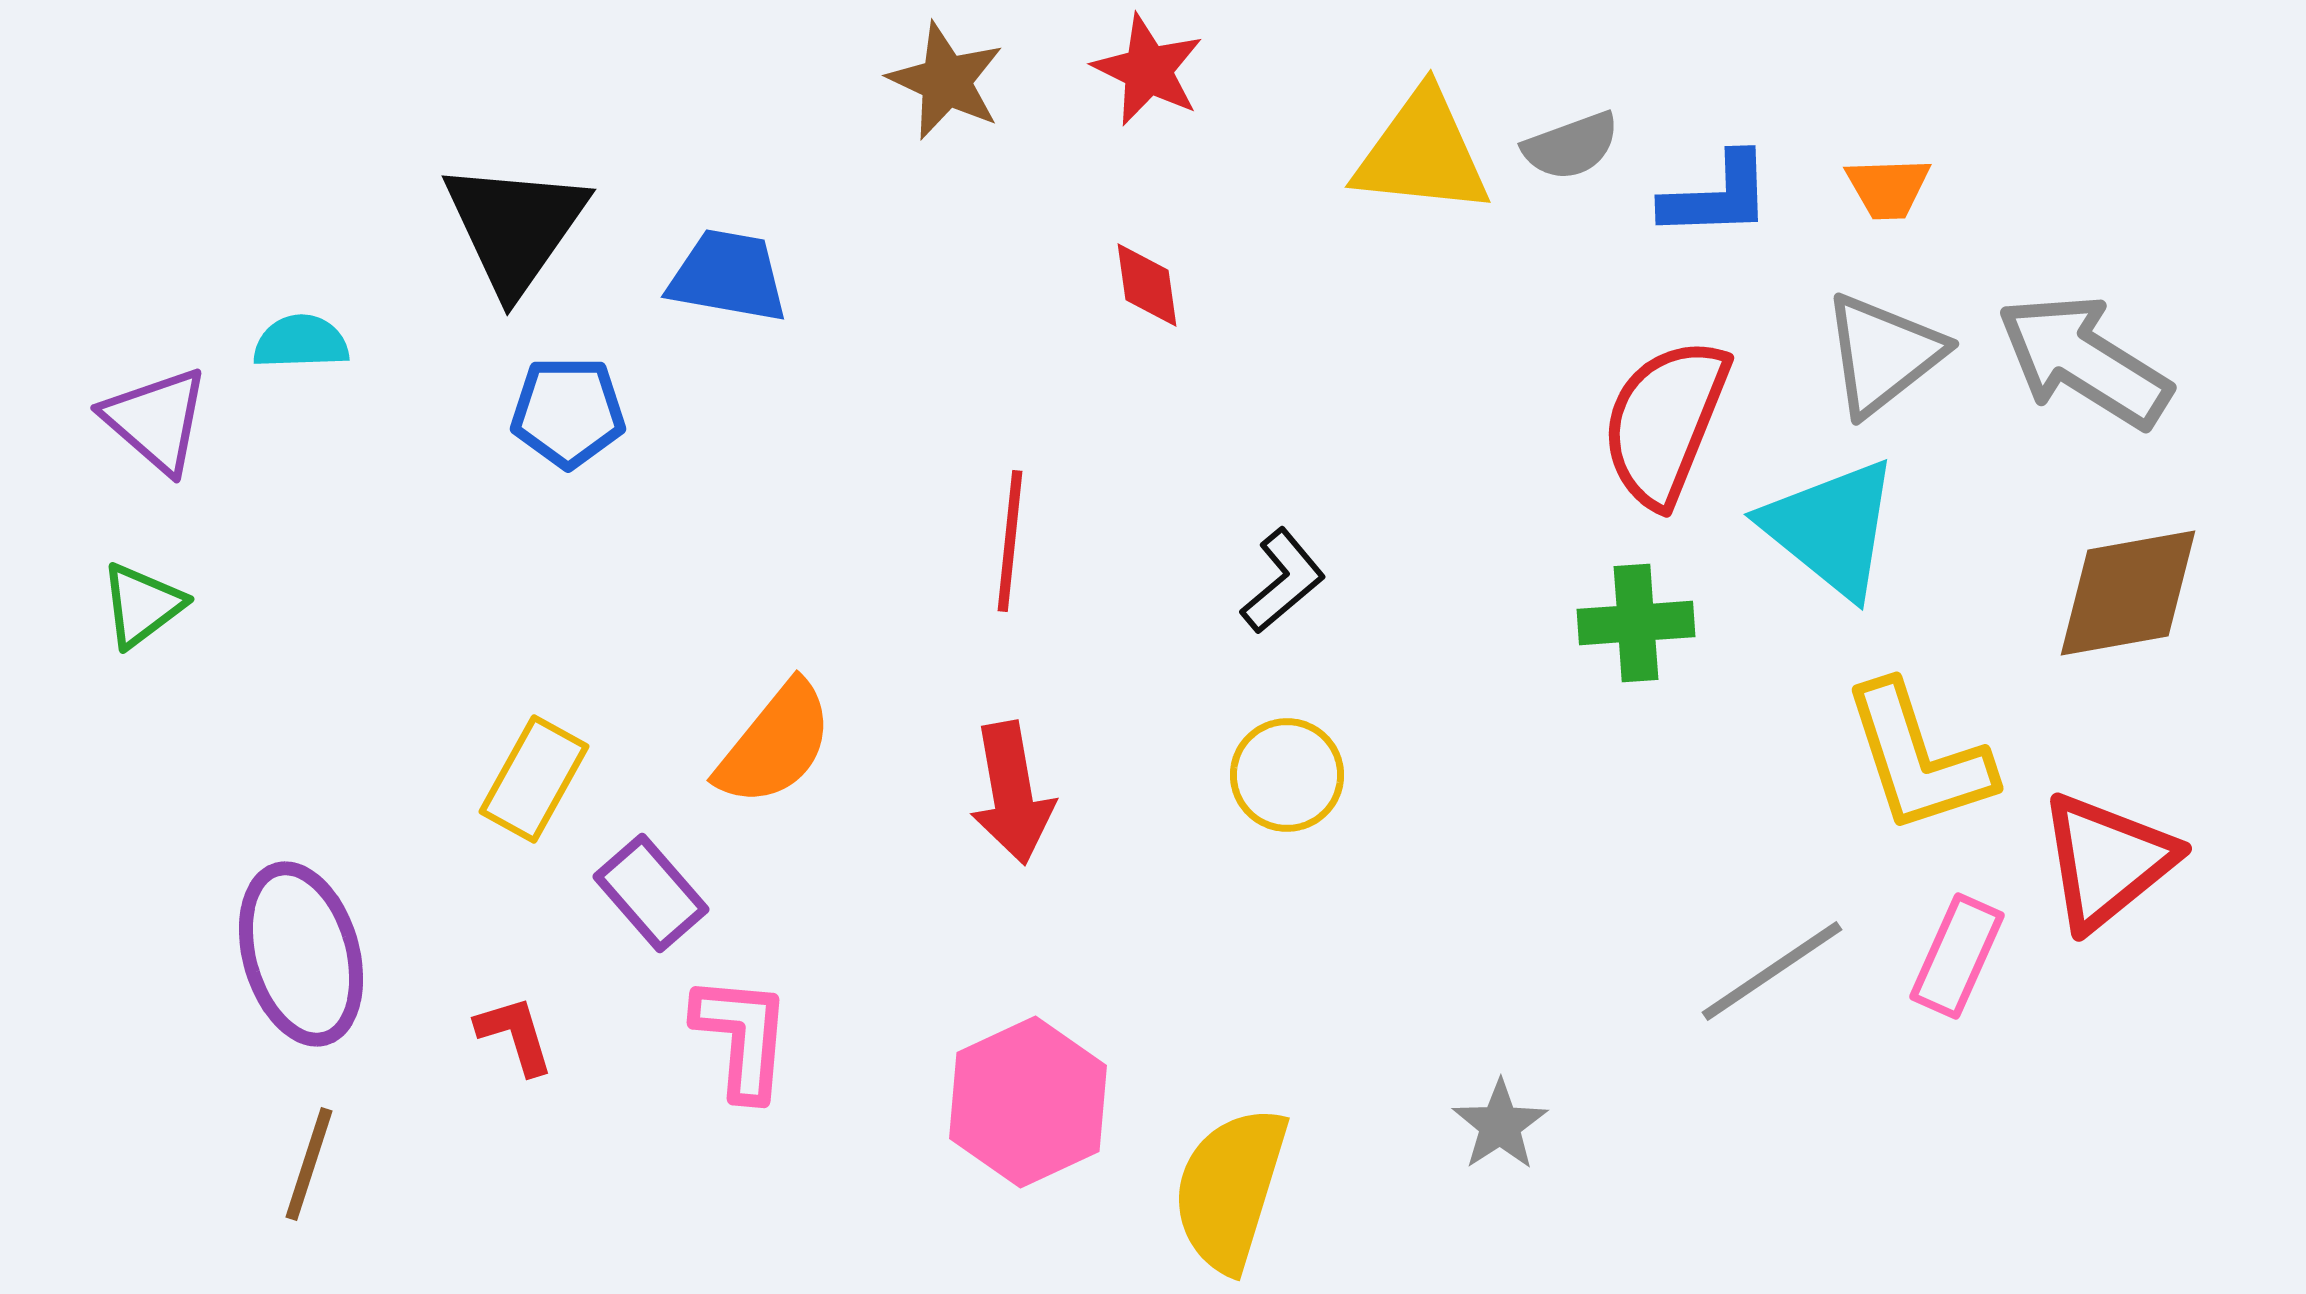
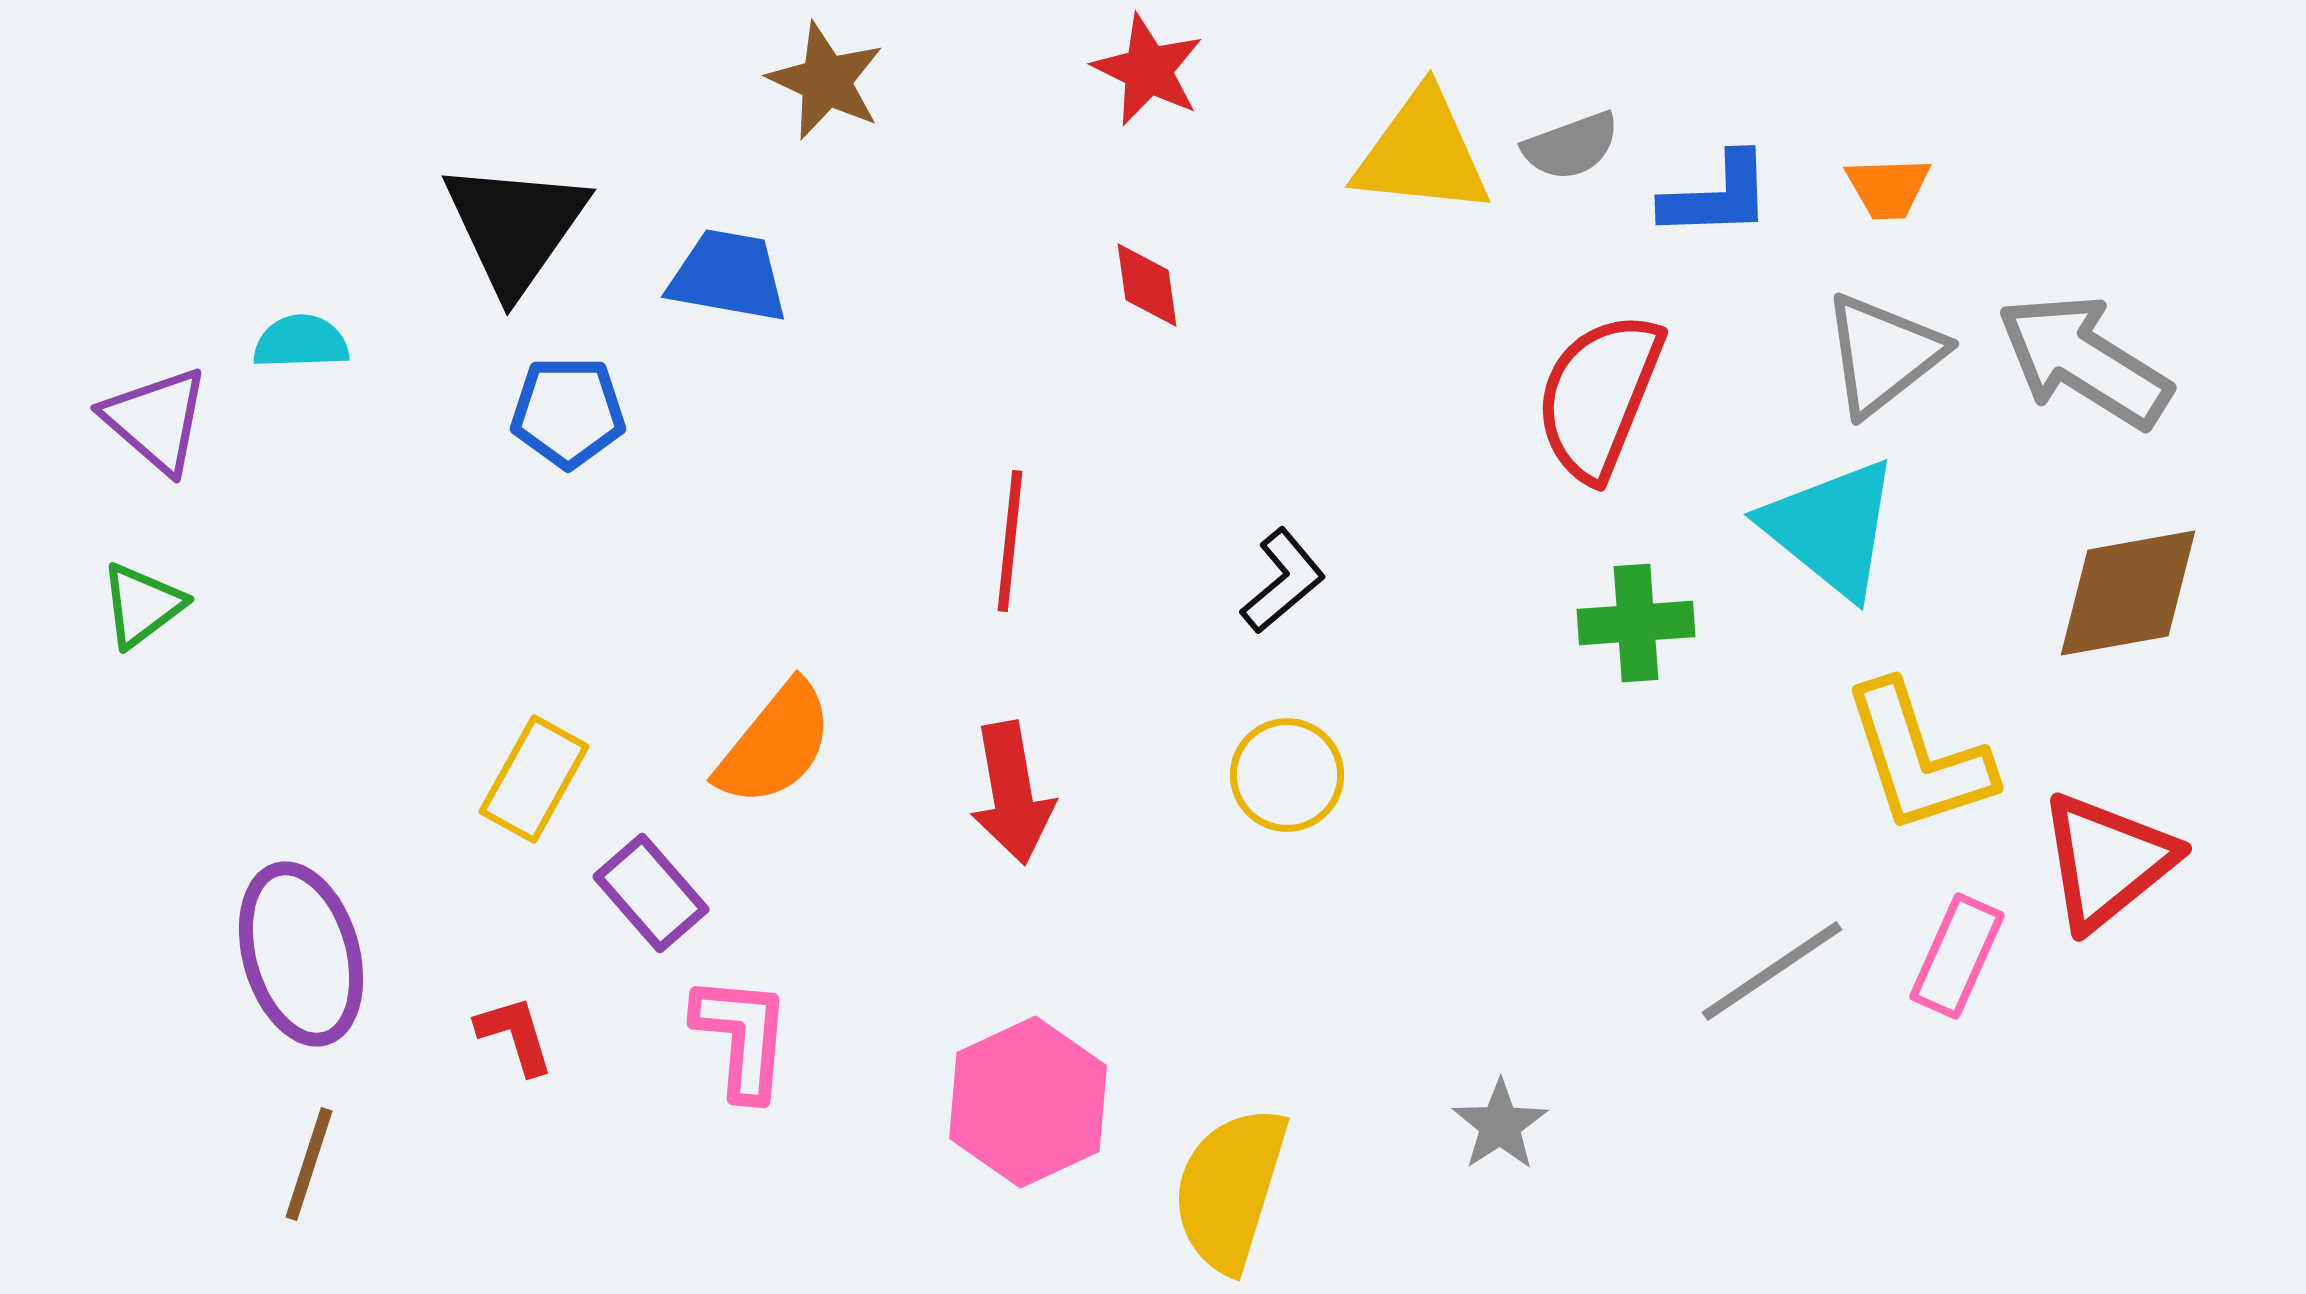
brown star: moved 120 px left
red semicircle: moved 66 px left, 26 px up
